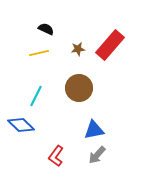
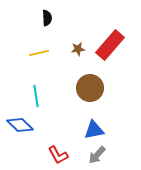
black semicircle: moved 1 px right, 11 px up; rotated 63 degrees clockwise
brown circle: moved 11 px right
cyan line: rotated 35 degrees counterclockwise
blue diamond: moved 1 px left
red L-shape: moved 2 px right, 1 px up; rotated 65 degrees counterclockwise
